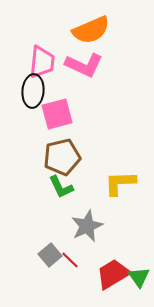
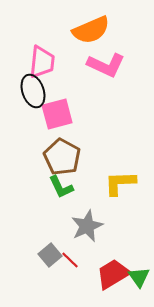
pink L-shape: moved 22 px right
black ellipse: rotated 24 degrees counterclockwise
brown pentagon: rotated 30 degrees counterclockwise
